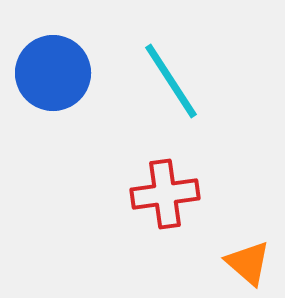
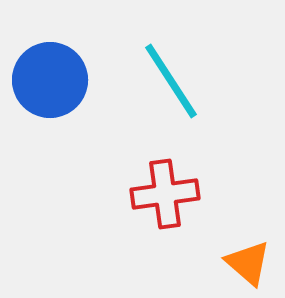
blue circle: moved 3 px left, 7 px down
